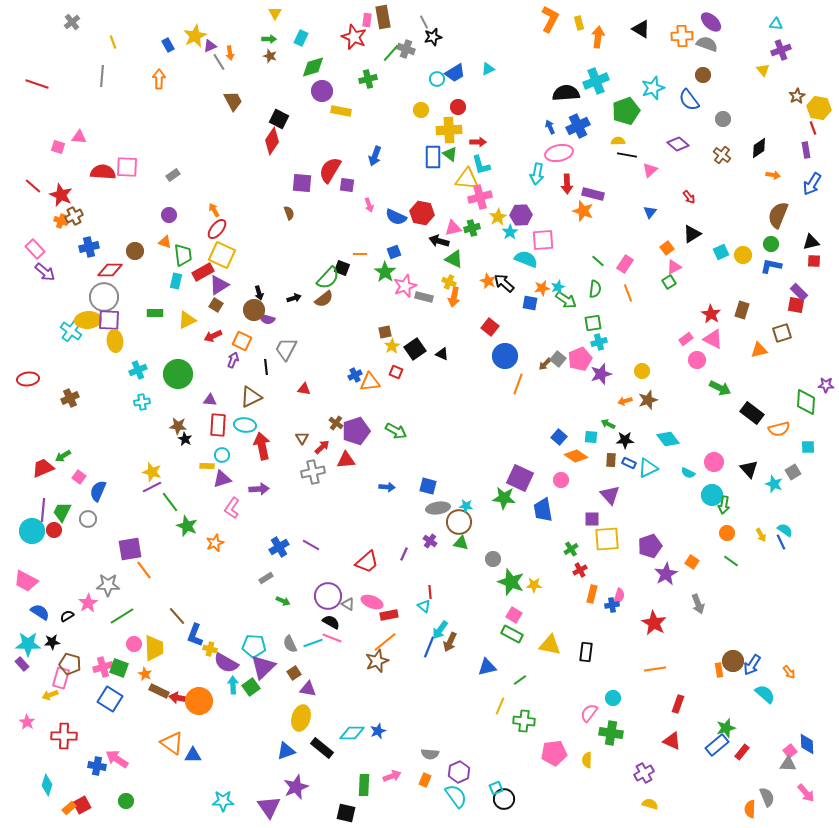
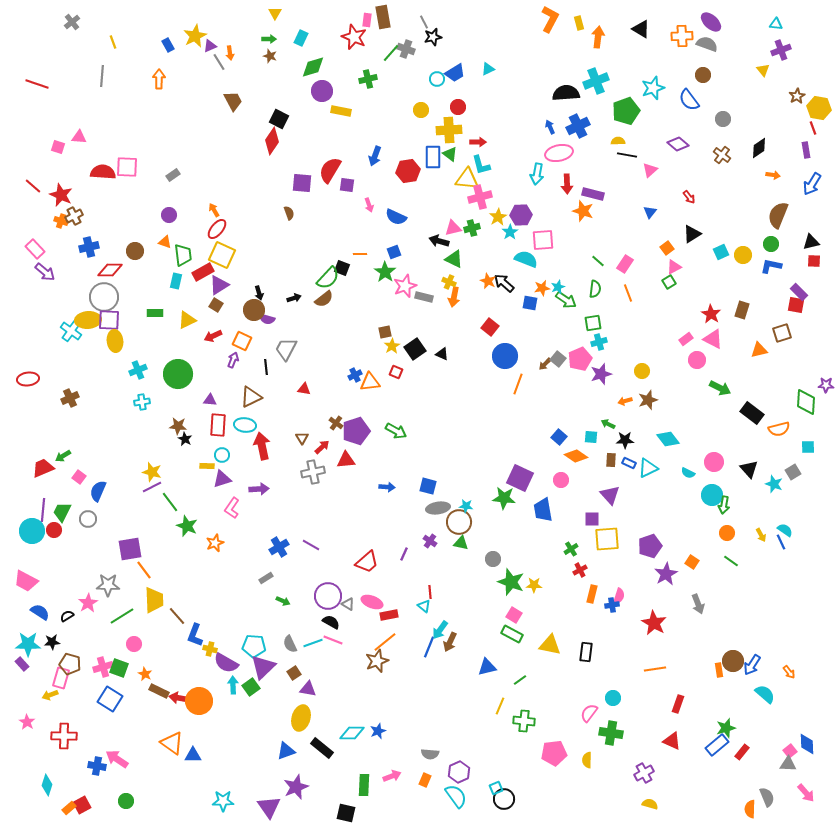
red hexagon at (422, 213): moved 14 px left, 42 px up; rotated 20 degrees counterclockwise
pink line at (332, 638): moved 1 px right, 2 px down
yellow trapezoid at (154, 648): moved 48 px up
